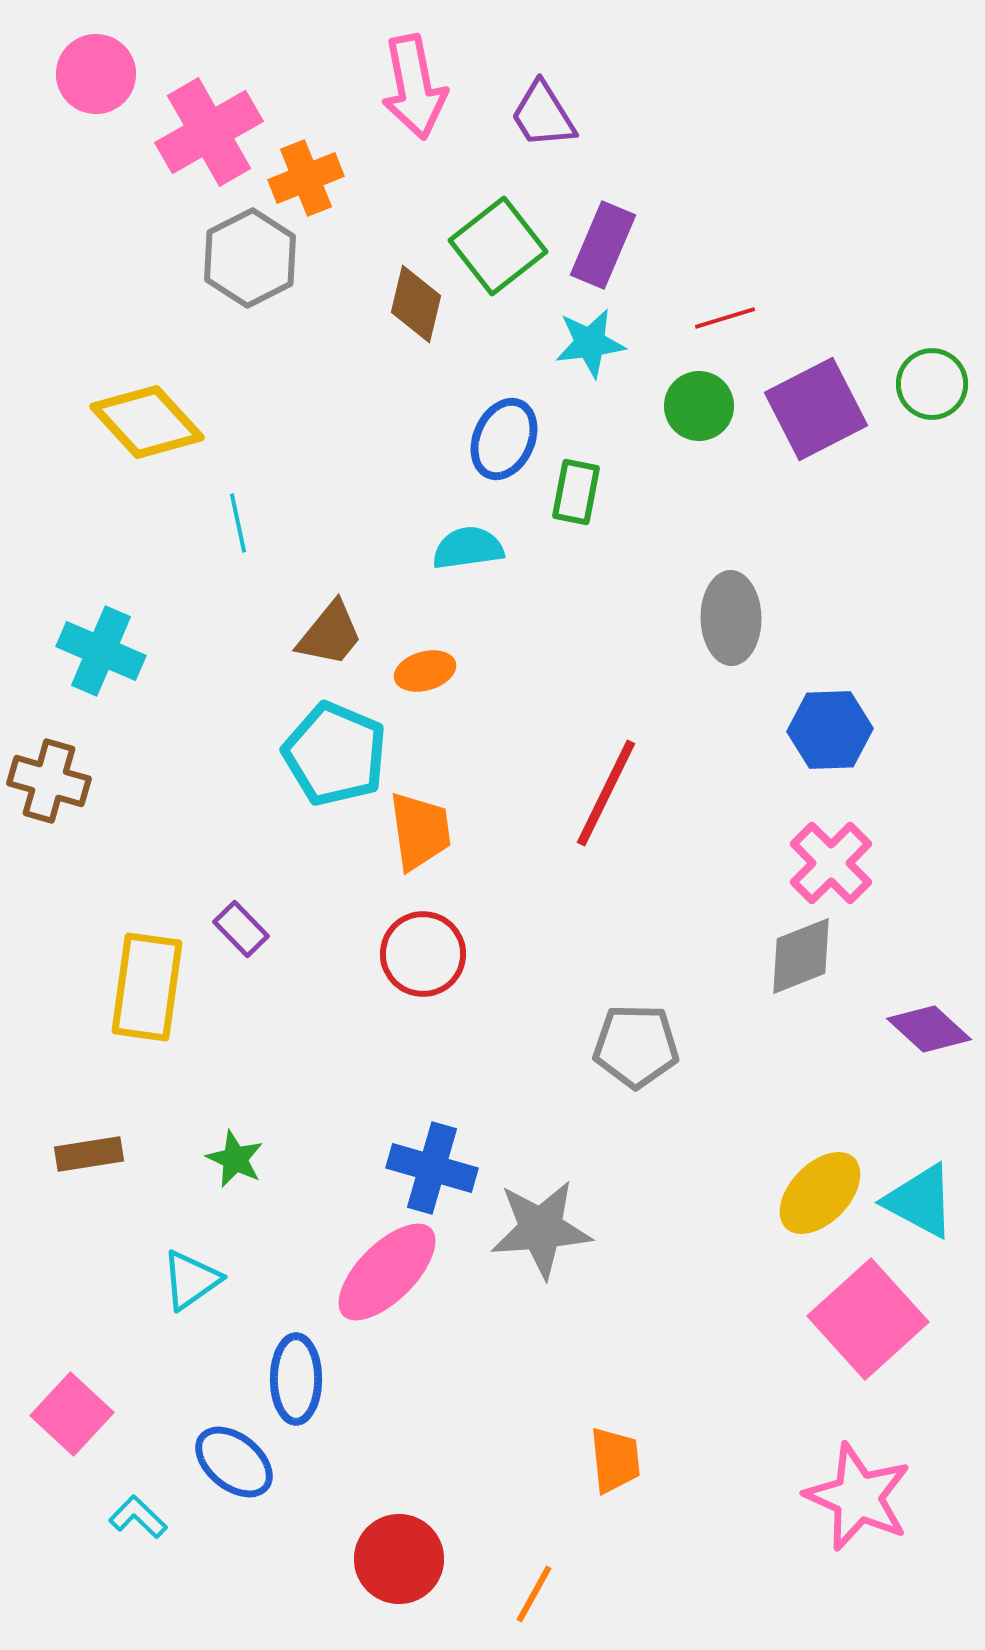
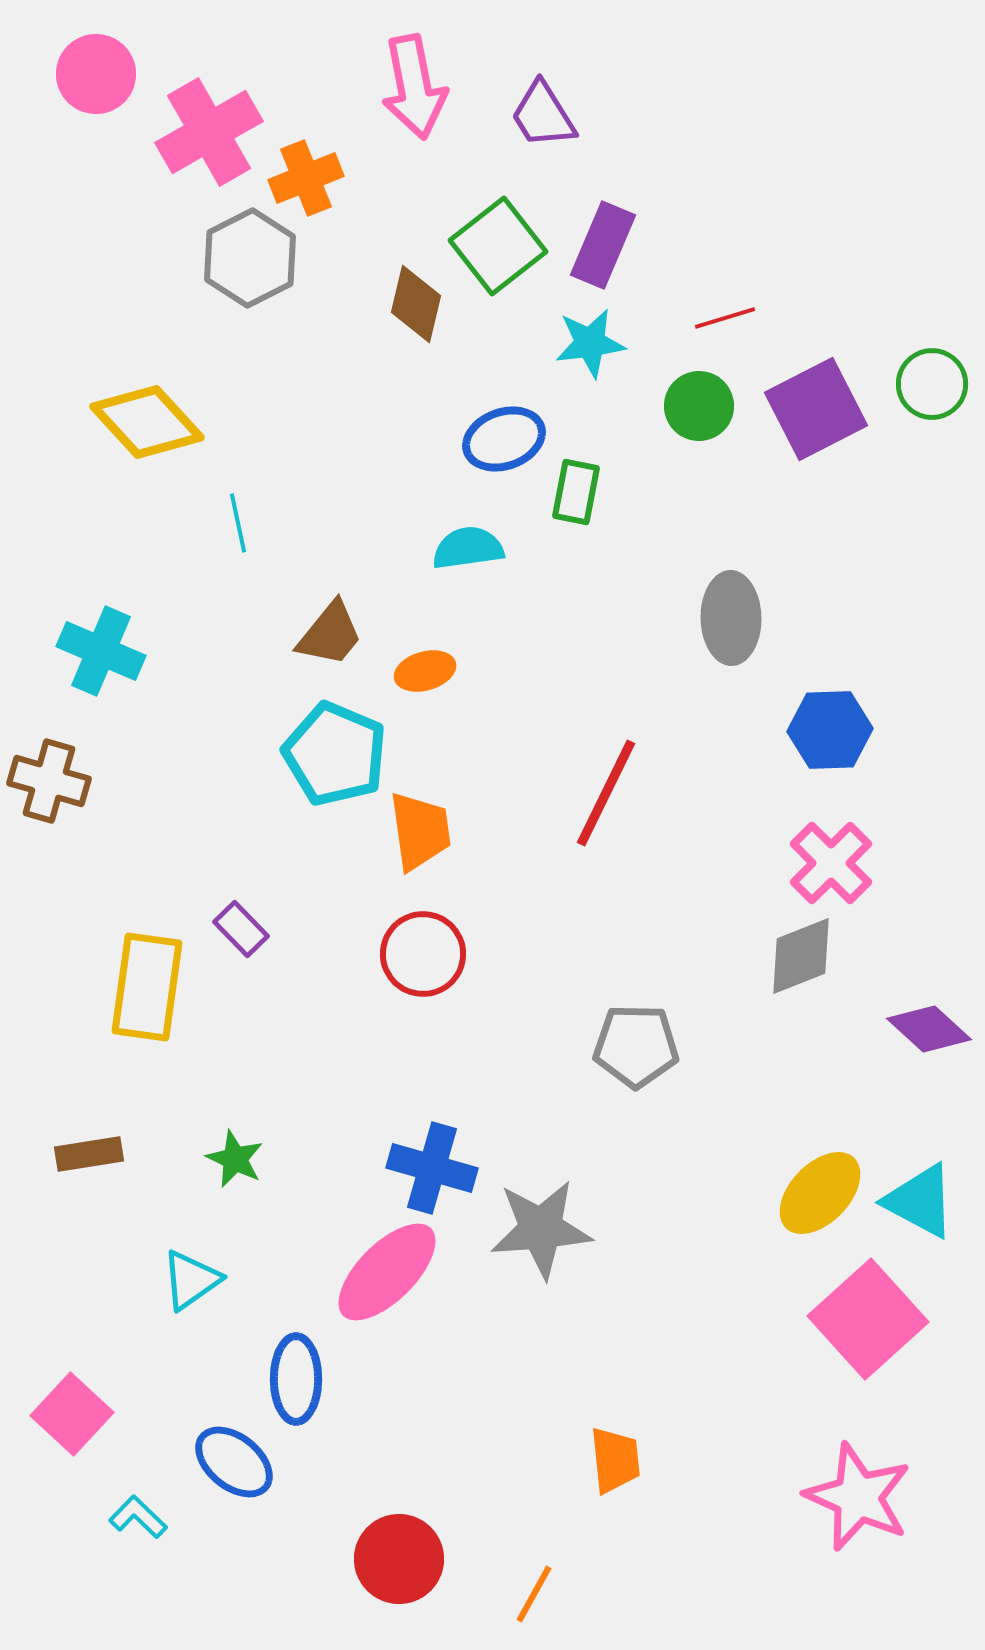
blue ellipse at (504, 439): rotated 46 degrees clockwise
